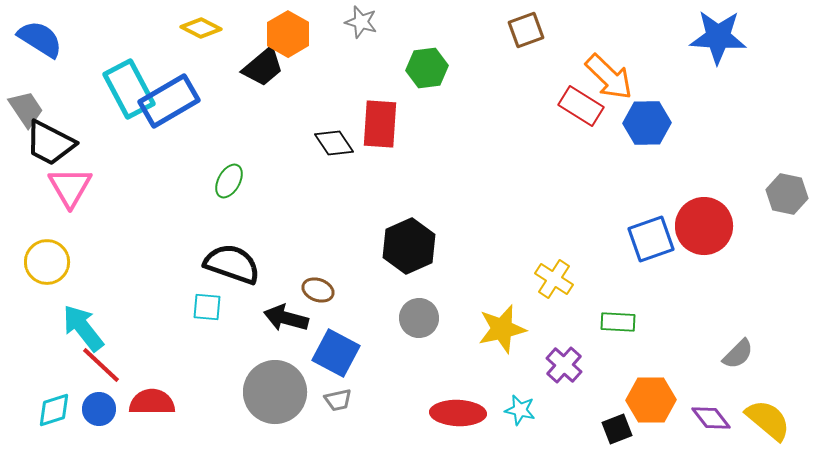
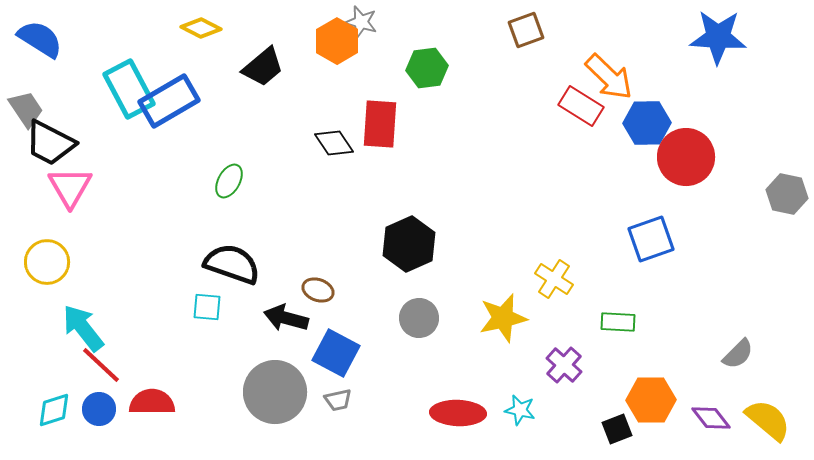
orange hexagon at (288, 34): moved 49 px right, 7 px down
red circle at (704, 226): moved 18 px left, 69 px up
black hexagon at (409, 246): moved 2 px up
yellow star at (502, 329): moved 1 px right, 11 px up
